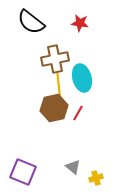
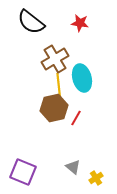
brown cross: rotated 20 degrees counterclockwise
red line: moved 2 px left, 5 px down
yellow cross: rotated 16 degrees counterclockwise
